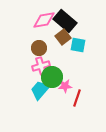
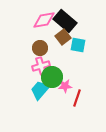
brown circle: moved 1 px right
